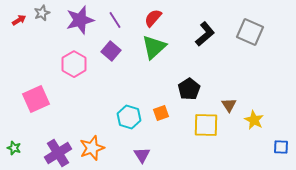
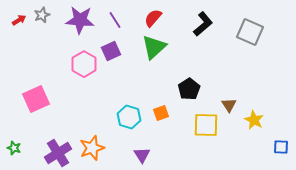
gray star: moved 2 px down
purple star: rotated 20 degrees clockwise
black L-shape: moved 2 px left, 10 px up
purple square: rotated 24 degrees clockwise
pink hexagon: moved 10 px right
